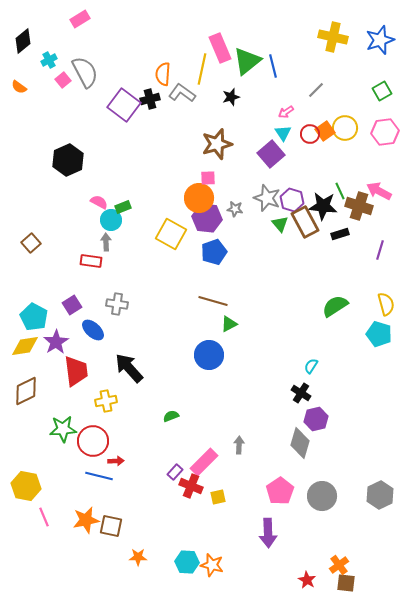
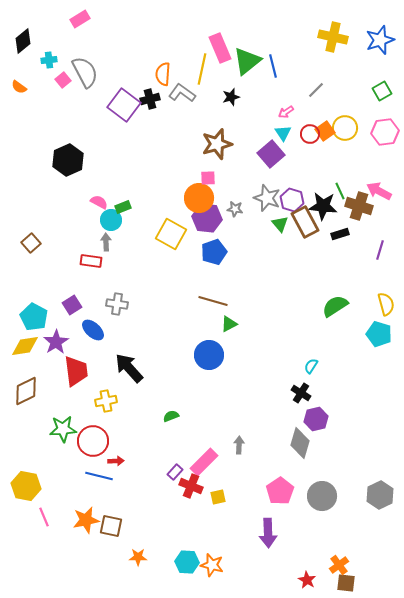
cyan cross at (49, 60): rotated 21 degrees clockwise
